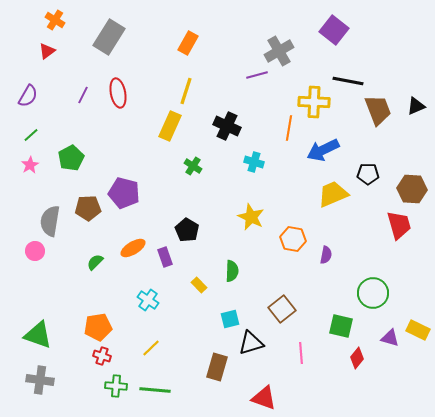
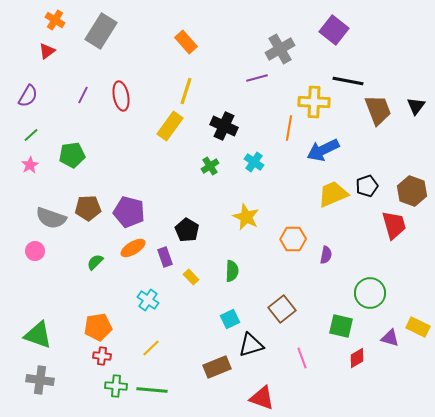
gray rectangle at (109, 37): moved 8 px left, 6 px up
orange rectangle at (188, 43): moved 2 px left, 1 px up; rotated 70 degrees counterclockwise
gray cross at (279, 51): moved 1 px right, 2 px up
purple line at (257, 75): moved 3 px down
red ellipse at (118, 93): moved 3 px right, 3 px down
black triangle at (416, 106): rotated 30 degrees counterclockwise
yellow rectangle at (170, 126): rotated 12 degrees clockwise
black cross at (227, 126): moved 3 px left
green pentagon at (71, 158): moved 1 px right, 3 px up; rotated 20 degrees clockwise
cyan cross at (254, 162): rotated 18 degrees clockwise
green cross at (193, 166): moved 17 px right; rotated 24 degrees clockwise
black pentagon at (368, 174): moved 1 px left, 12 px down; rotated 20 degrees counterclockwise
brown hexagon at (412, 189): moved 2 px down; rotated 16 degrees clockwise
purple pentagon at (124, 193): moved 5 px right, 19 px down
yellow star at (251, 217): moved 5 px left
gray semicircle at (50, 221): moved 1 px right, 3 px up; rotated 80 degrees counterclockwise
red trapezoid at (399, 225): moved 5 px left
orange hexagon at (293, 239): rotated 10 degrees counterclockwise
yellow rectangle at (199, 285): moved 8 px left, 8 px up
green circle at (373, 293): moved 3 px left
cyan square at (230, 319): rotated 12 degrees counterclockwise
yellow rectangle at (418, 330): moved 3 px up
black triangle at (251, 343): moved 2 px down
pink line at (301, 353): moved 1 px right, 5 px down; rotated 15 degrees counterclockwise
red cross at (102, 356): rotated 12 degrees counterclockwise
red diamond at (357, 358): rotated 20 degrees clockwise
brown rectangle at (217, 367): rotated 52 degrees clockwise
green line at (155, 390): moved 3 px left
red triangle at (264, 398): moved 2 px left
